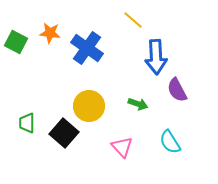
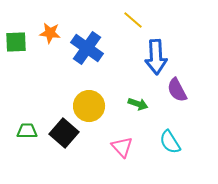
green square: rotated 30 degrees counterclockwise
green trapezoid: moved 8 px down; rotated 90 degrees clockwise
